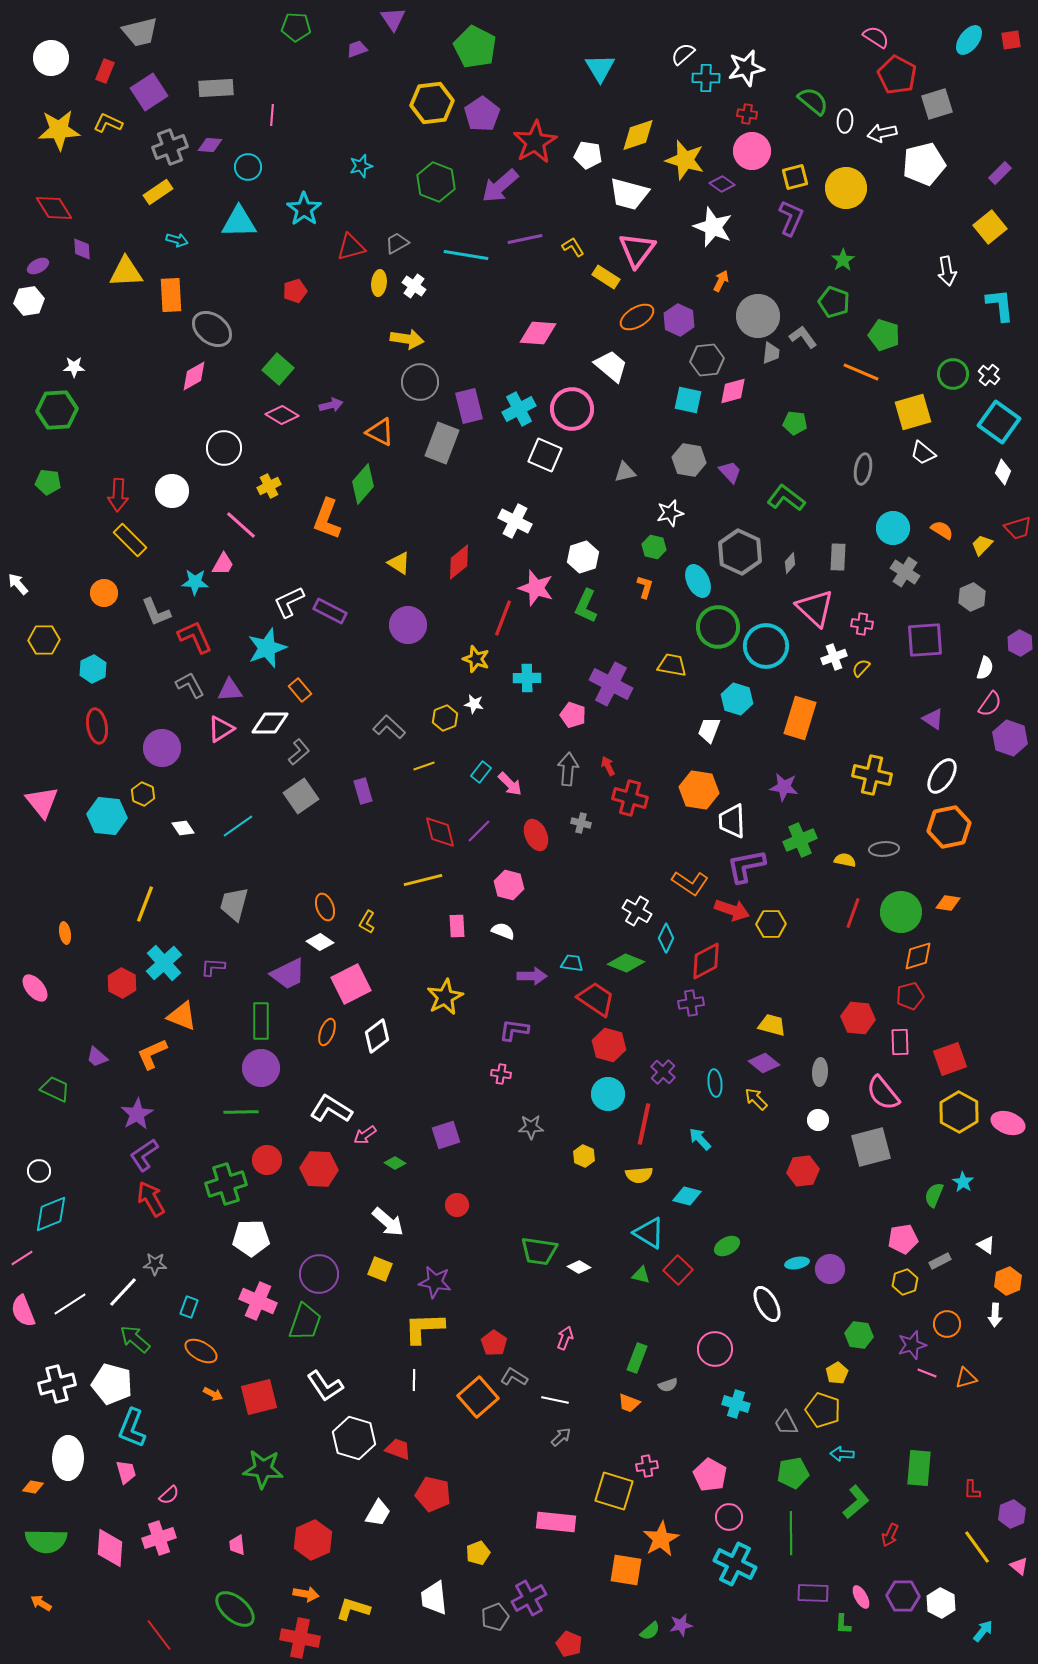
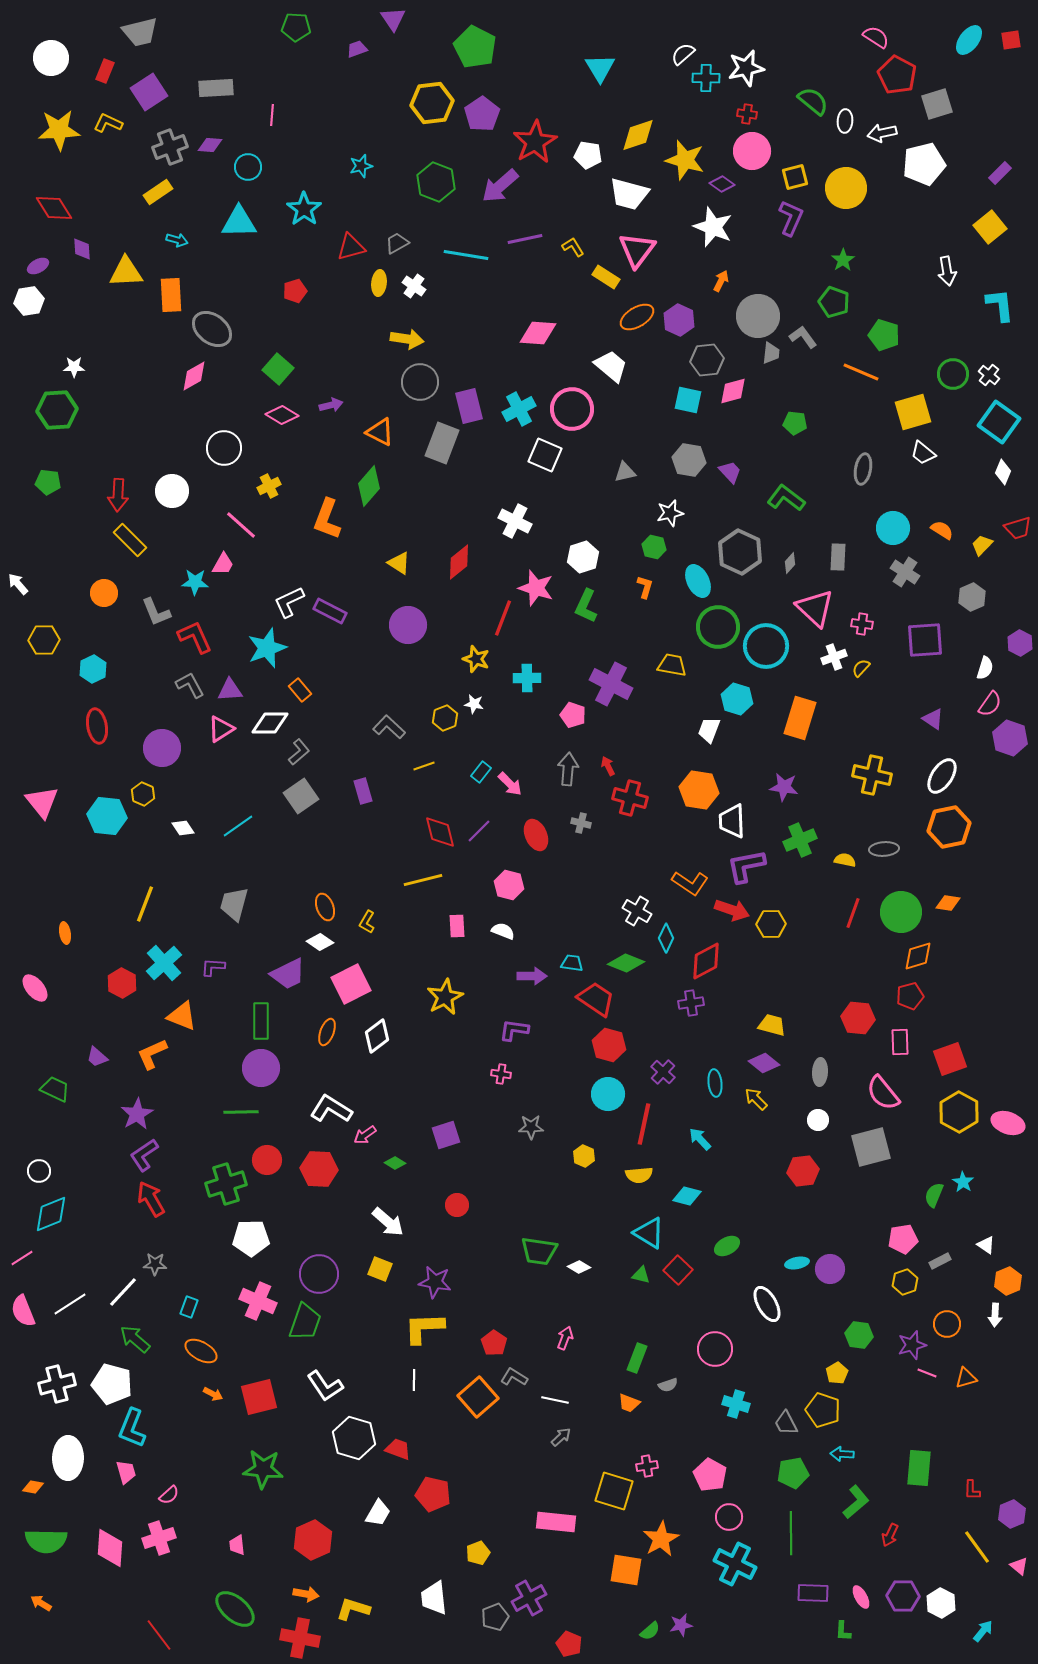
green diamond at (363, 484): moved 6 px right, 2 px down
green L-shape at (843, 1624): moved 7 px down
